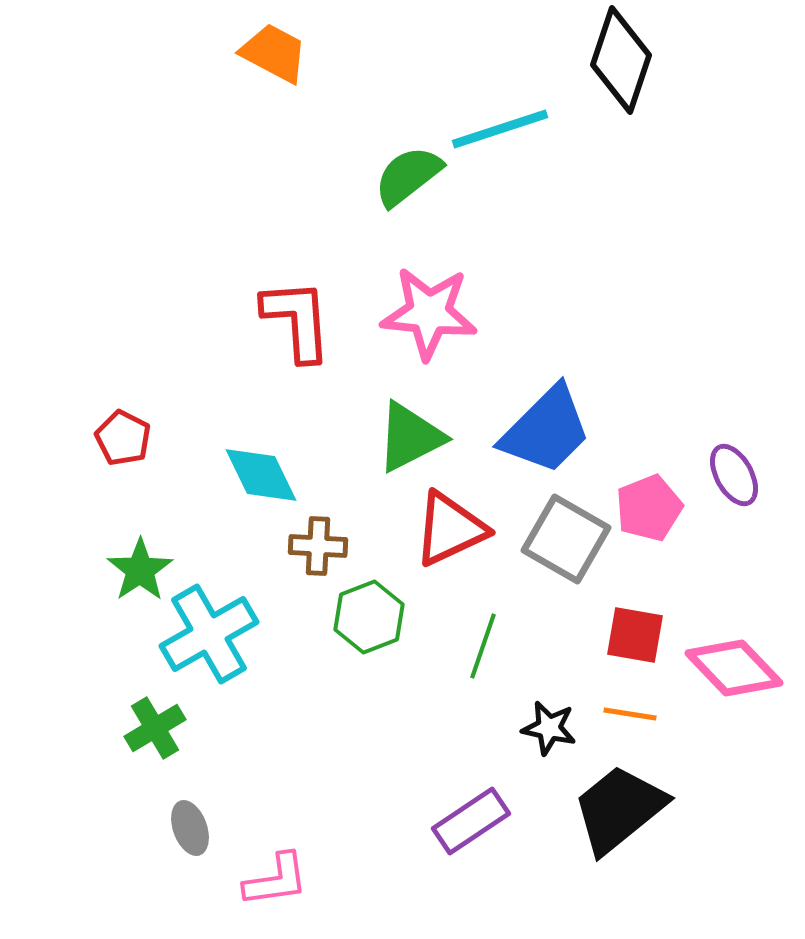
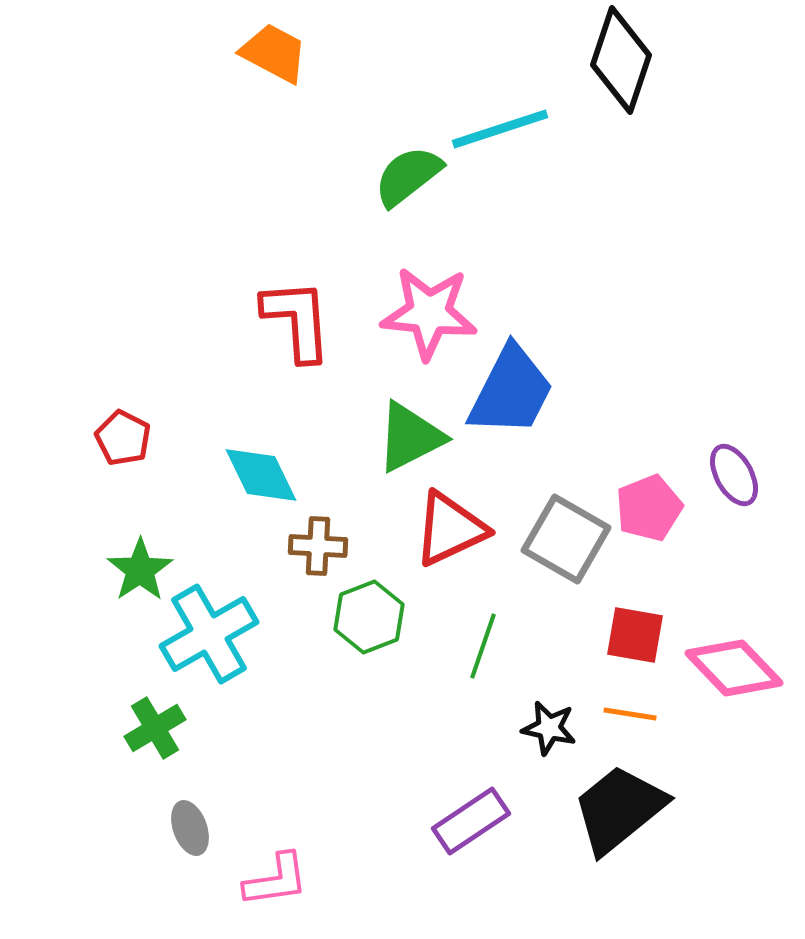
blue trapezoid: moved 35 px left, 39 px up; rotated 18 degrees counterclockwise
